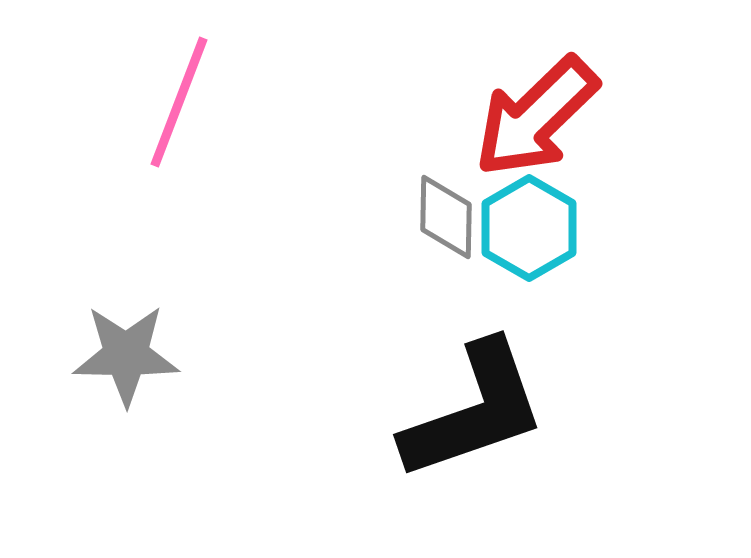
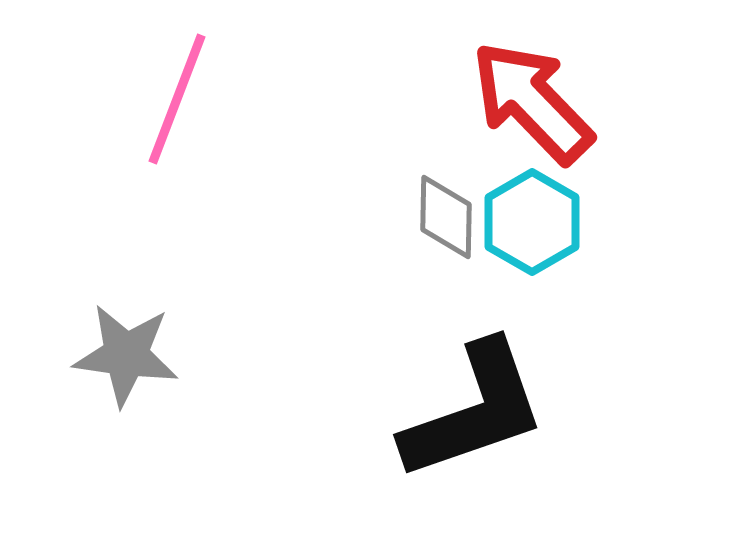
pink line: moved 2 px left, 3 px up
red arrow: moved 4 px left, 15 px up; rotated 90 degrees clockwise
cyan hexagon: moved 3 px right, 6 px up
gray star: rotated 7 degrees clockwise
